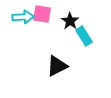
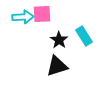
pink square: rotated 12 degrees counterclockwise
black star: moved 11 px left, 19 px down
black triangle: rotated 10 degrees clockwise
